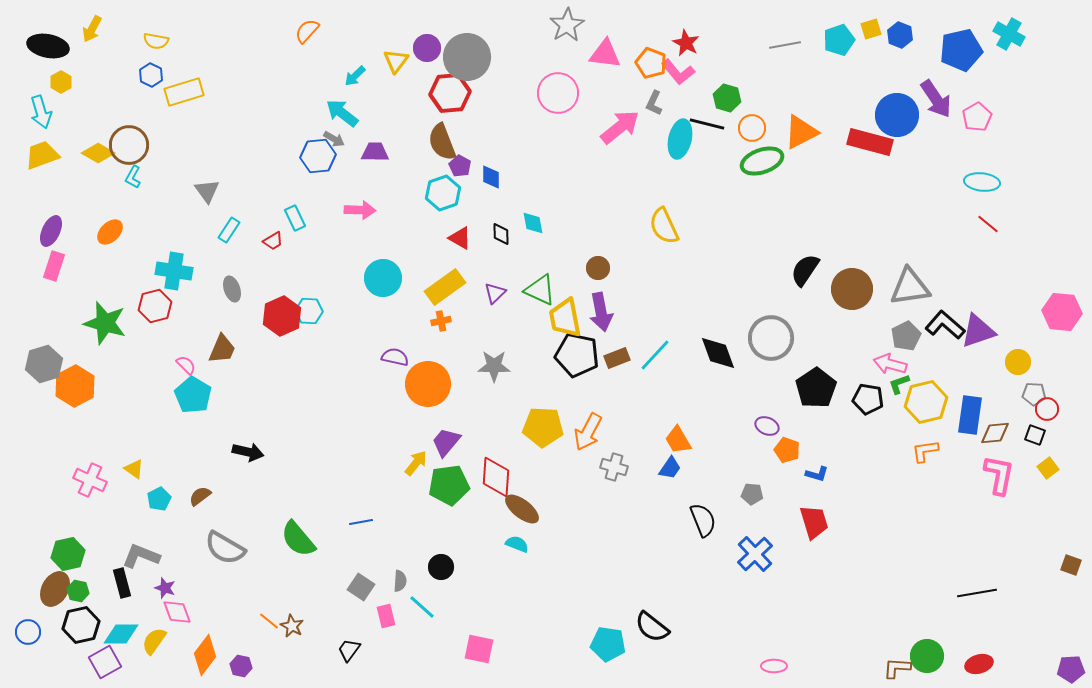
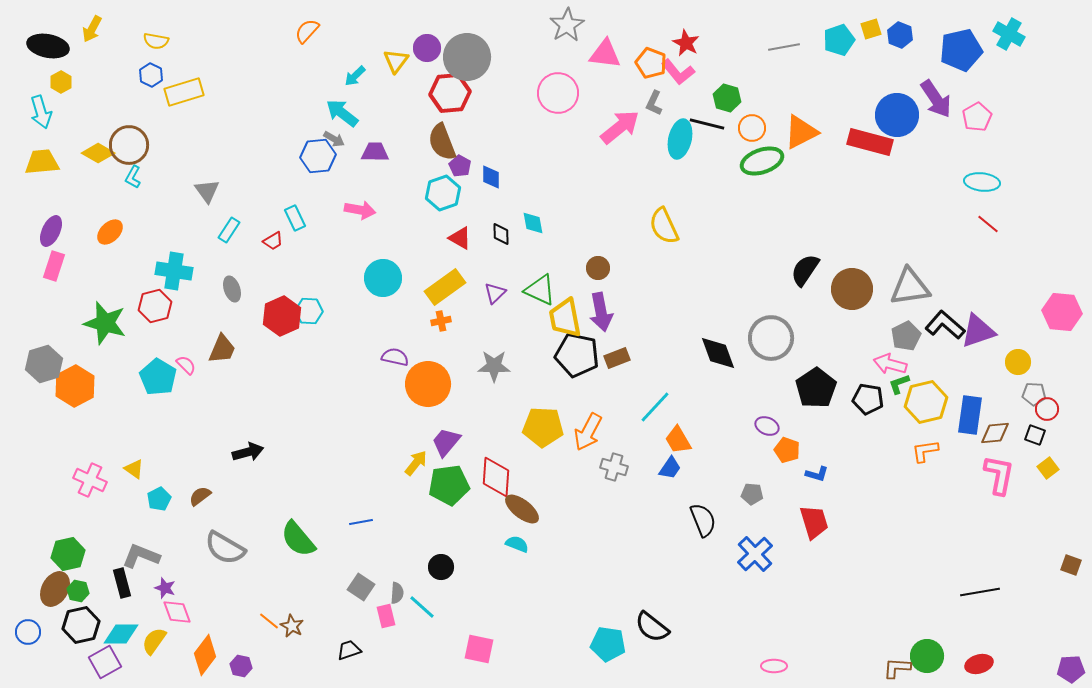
gray line at (785, 45): moved 1 px left, 2 px down
yellow trapezoid at (42, 155): moved 7 px down; rotated 15 degrees clockwise
pink arrow at (360, 210): rotated 8 degrees clockwise
cyan line at (655, 355): moved 52 px down
cyan pentagon at (193, 395): moved 35 px left, 18 px up
black arrow at (248, 452): rotated 28 degrees counterclockwise
gray semicircle at (400, 581): moved 3 px left, 12 px down
black line at (977, 593): moved 3 px right, 1 px up
black trapezoid at (349, 650): rotated 35 degrees clockwise
